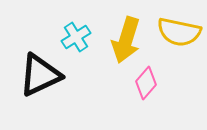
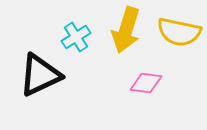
yellow arrow: moved 10 px up
pink diamond: rotated 56 degrees clockwise
